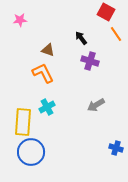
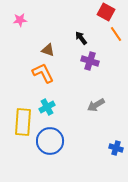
blue circle: moved 19 px right, 11 px up
